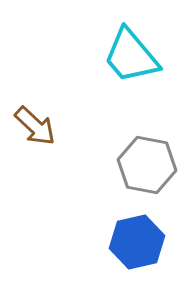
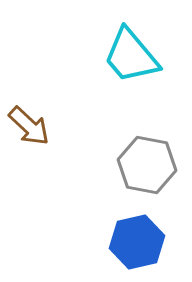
brown arrow: moved 6 px left
